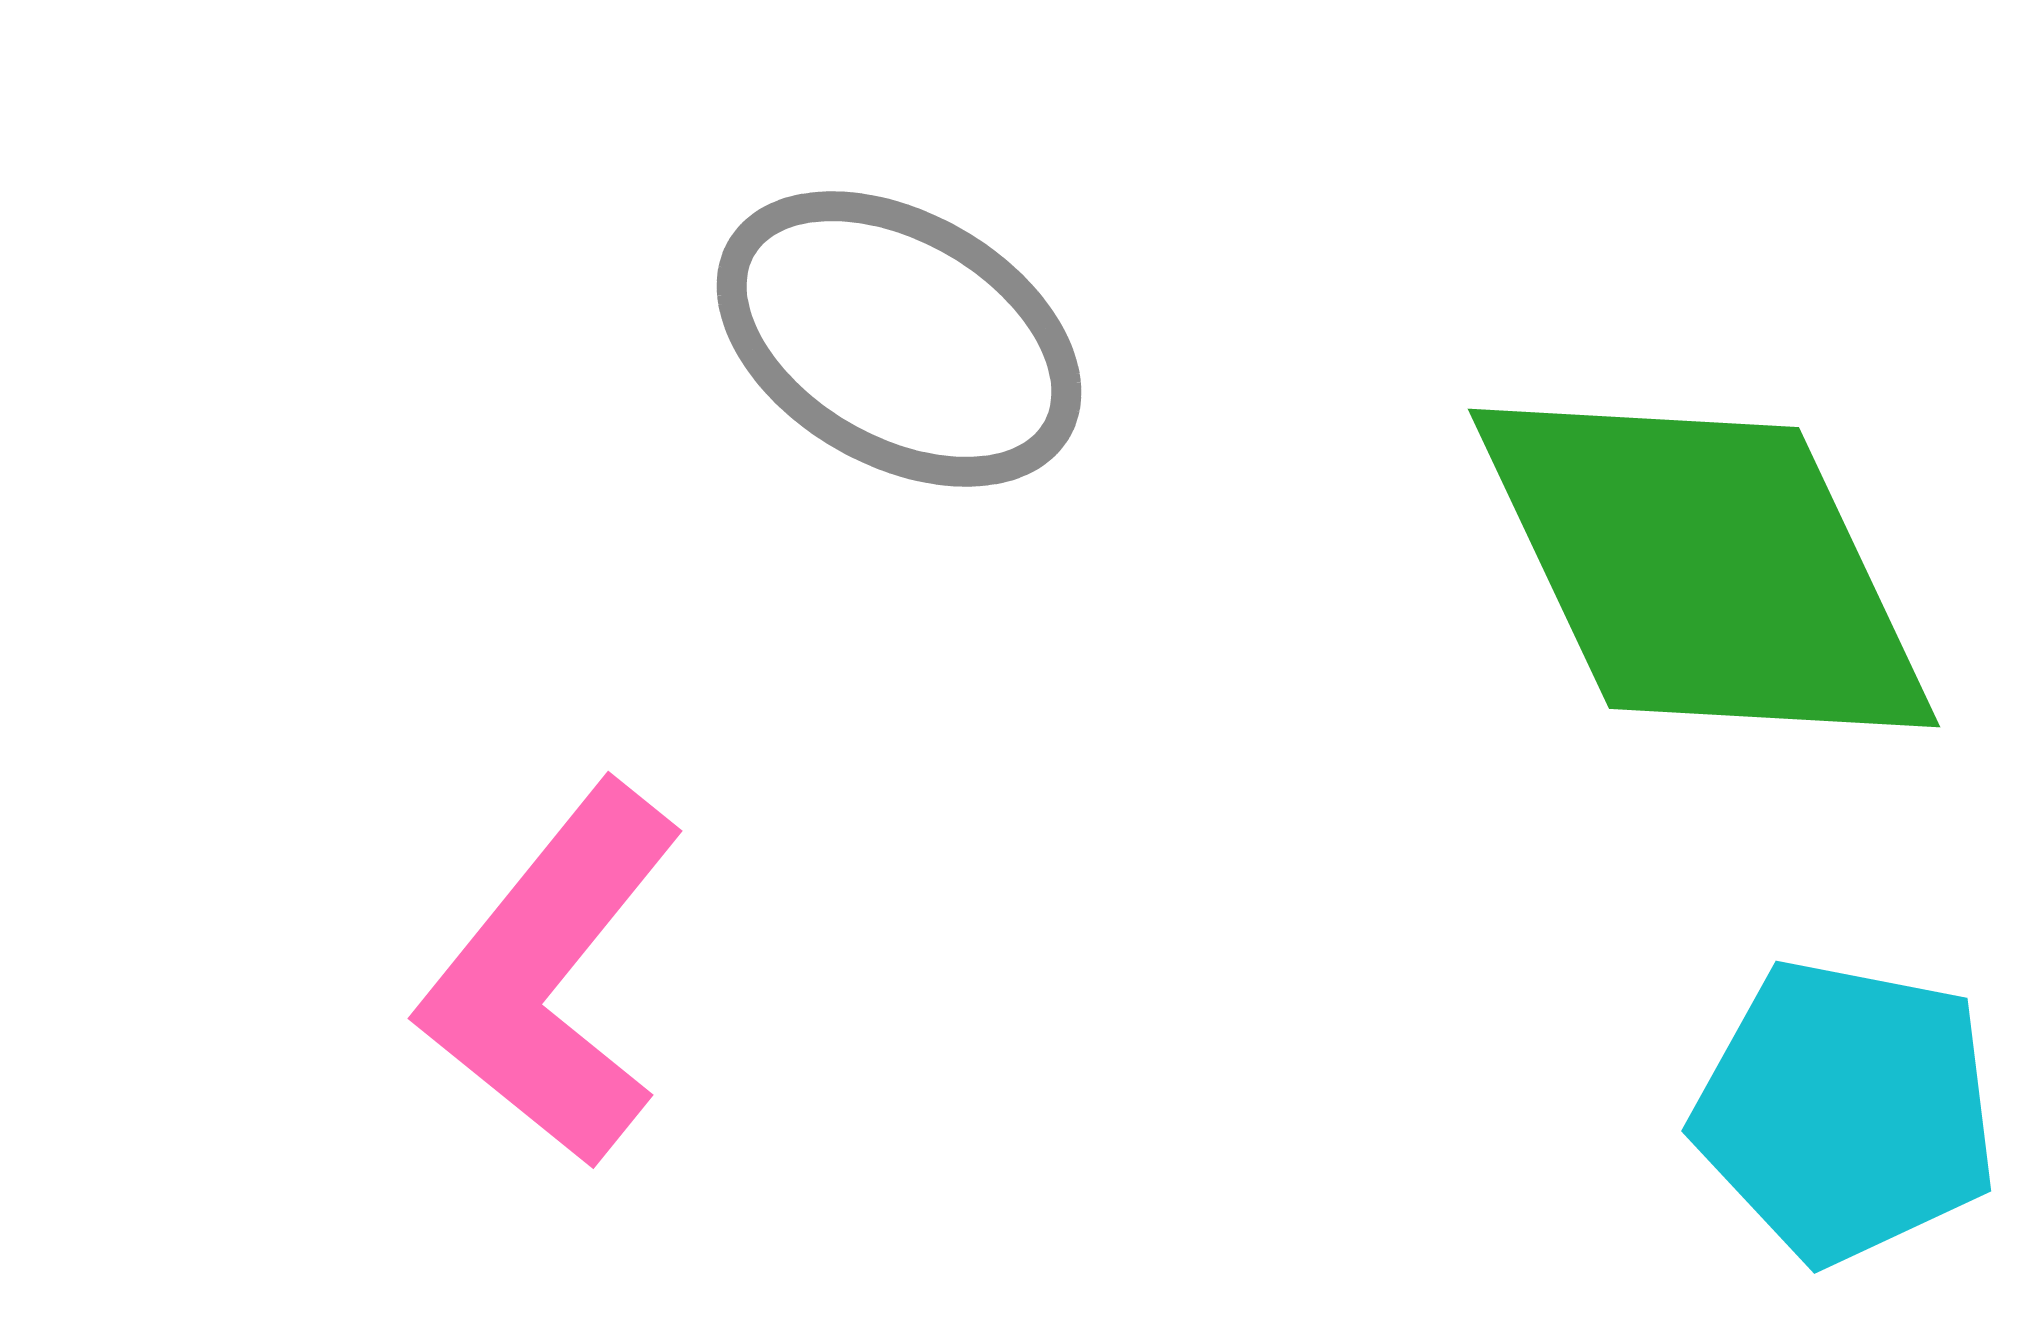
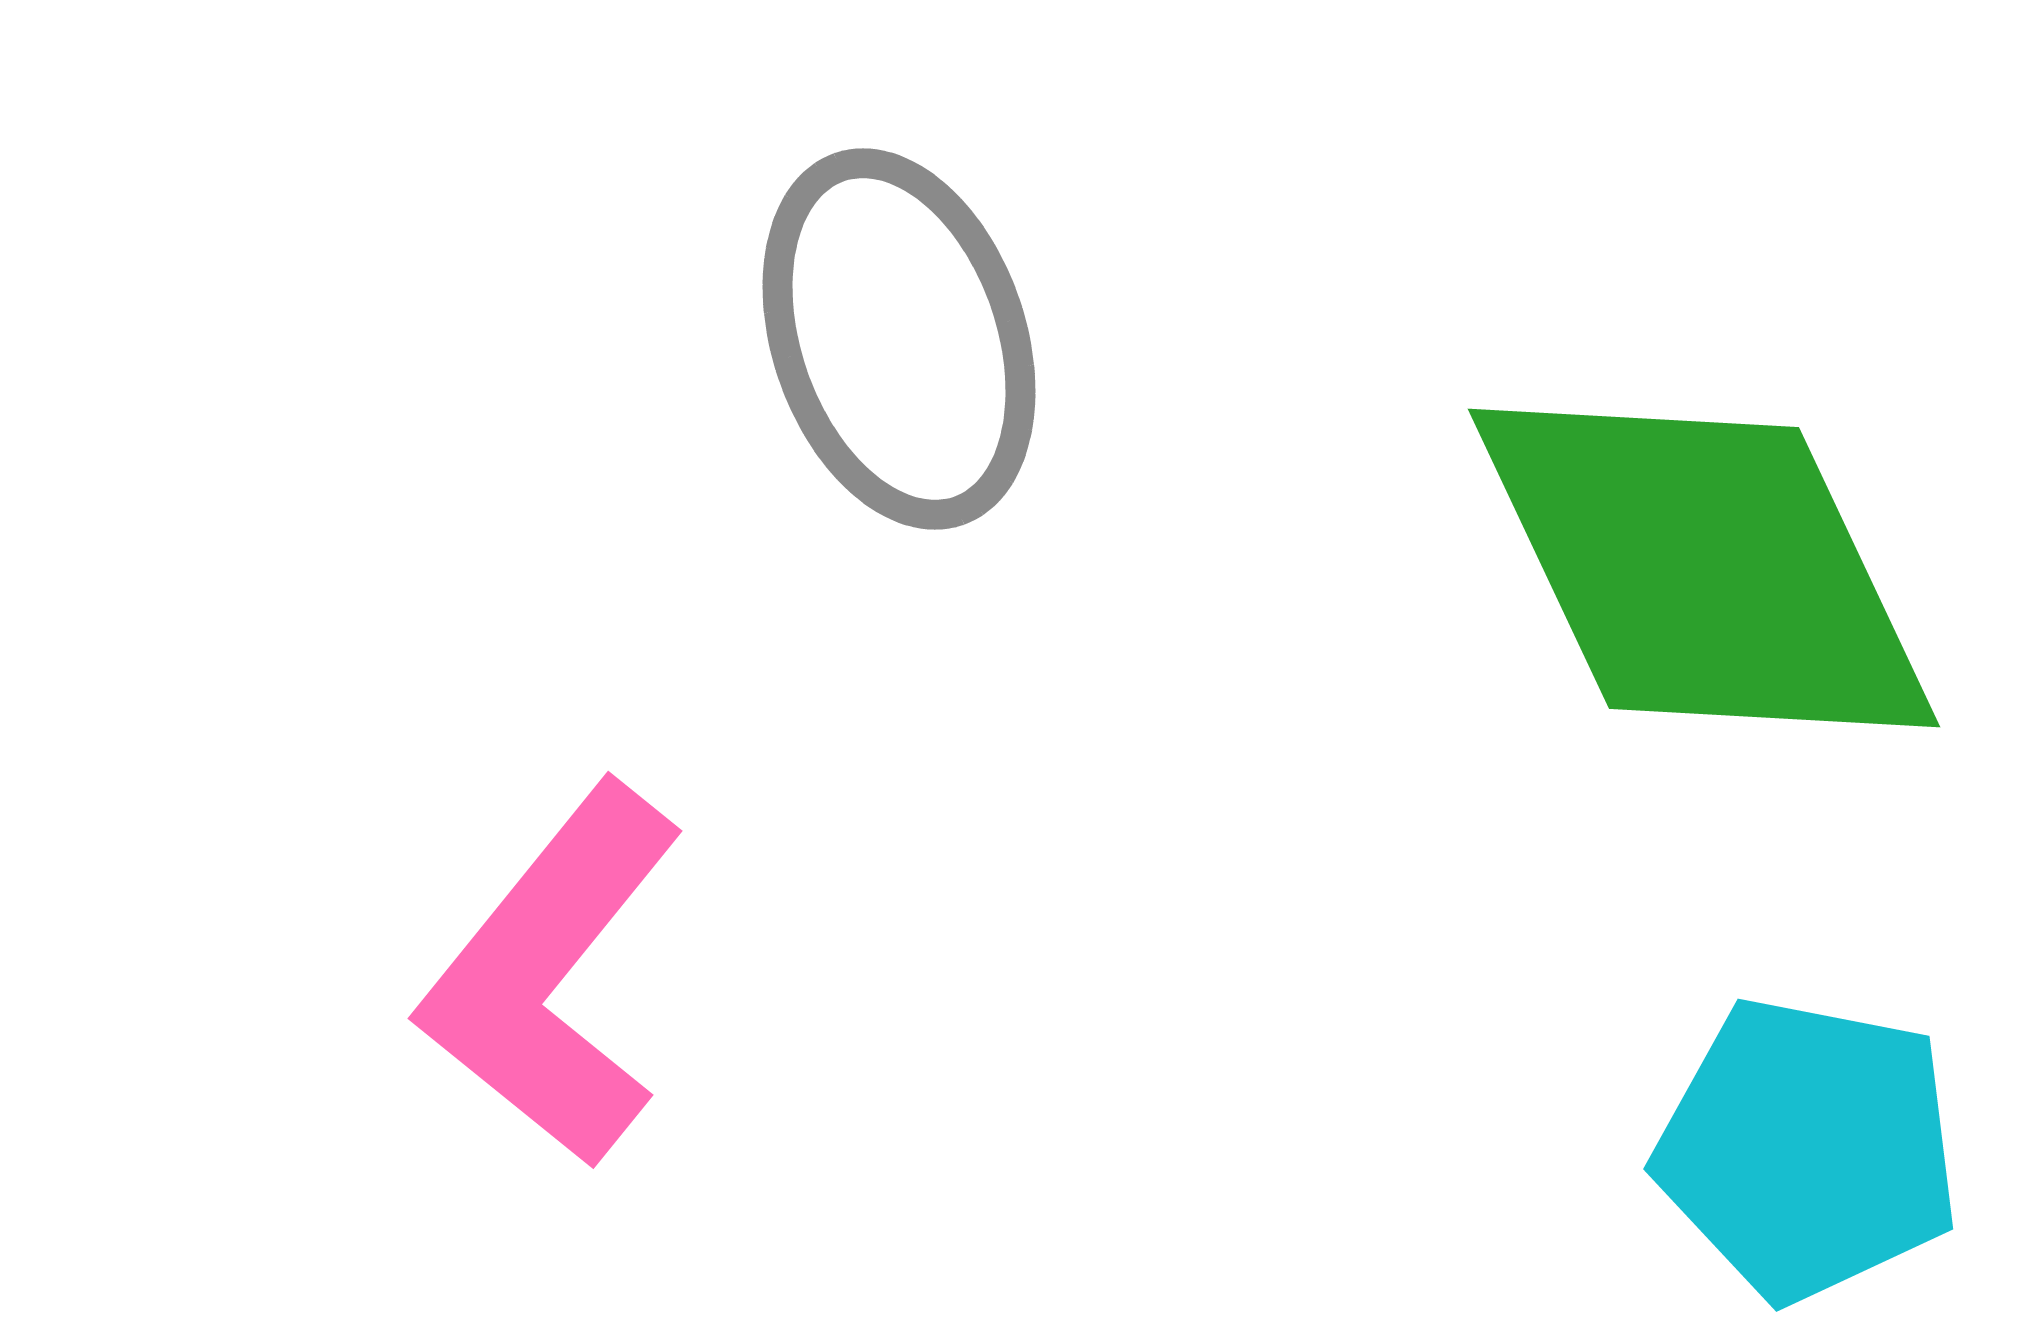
gray ellipse: rotated 41 degrees clockwise
cyan pentagon: moved 38 px left, 38 px down
